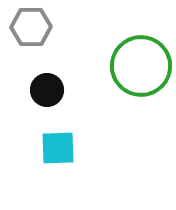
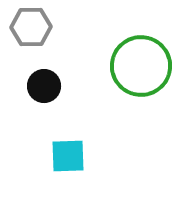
black circle: moved 3 px left, 4 px up
cyan square: moved 10 px right, 8 px down
